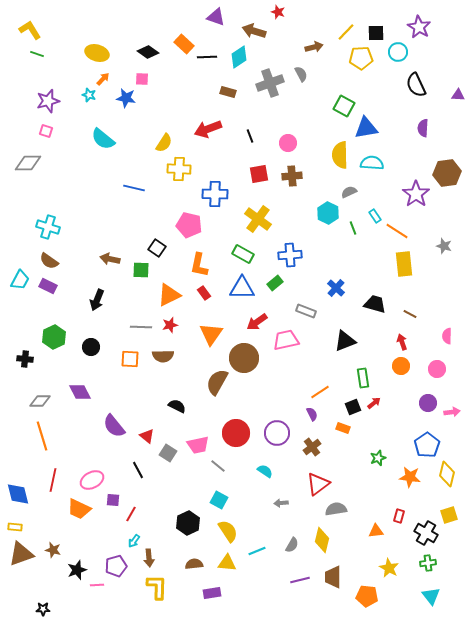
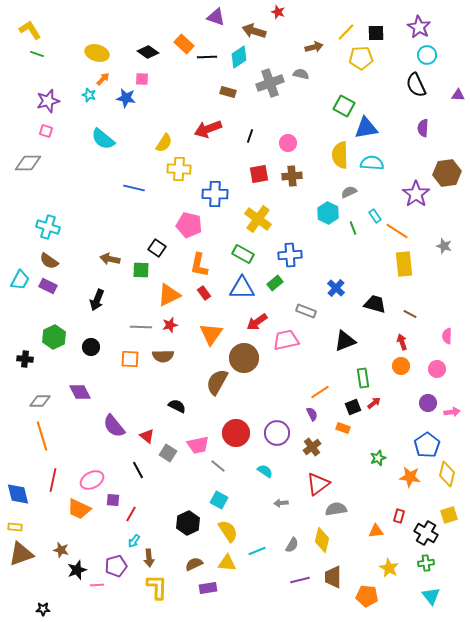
cyan circle at (398, 52): moved 29 px right, 3 px down
gray semicircle at (301, 74): rotated 49 degrees counterclockwise
black line at (250, 136): rotated 40 degrees clockwise
brown star at (53, 550): moved 8 px right
green cross at (428, 563): moved 2 px left
brown semicircle at (194, 564): rotated 18 degrees counterclockwise
purple rectangle at (212, 593): moved 4 px left, 5 px up
